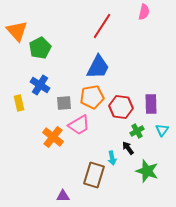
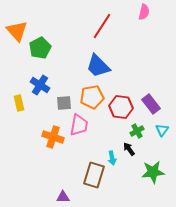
blue trapezoid: moved 1 px up; rotated 108 degrees clockwise
purple rectangle: rotated 36 degrees counterclockwise
pink trapezoid: rotated 50 degrees counterclockwise
orange cross: rotated 20 degrees counterclockwise
black arrow: moved 1 px right, 1 px down
green star: moved 6 px right, 1 px down; rotated 25 degrees counterclockwise
purple triangle: moved 1 px down
